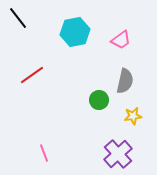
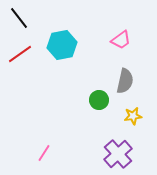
black line: moved 1 px right
cyan hexagon: moved 13 px left, 13 px down
red line: moved 12 px left, 21 px up
pink line: rotated 54 degrees clockwise
